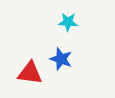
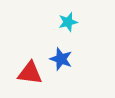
cyan star: rotated 18 degrees counterclockwise
